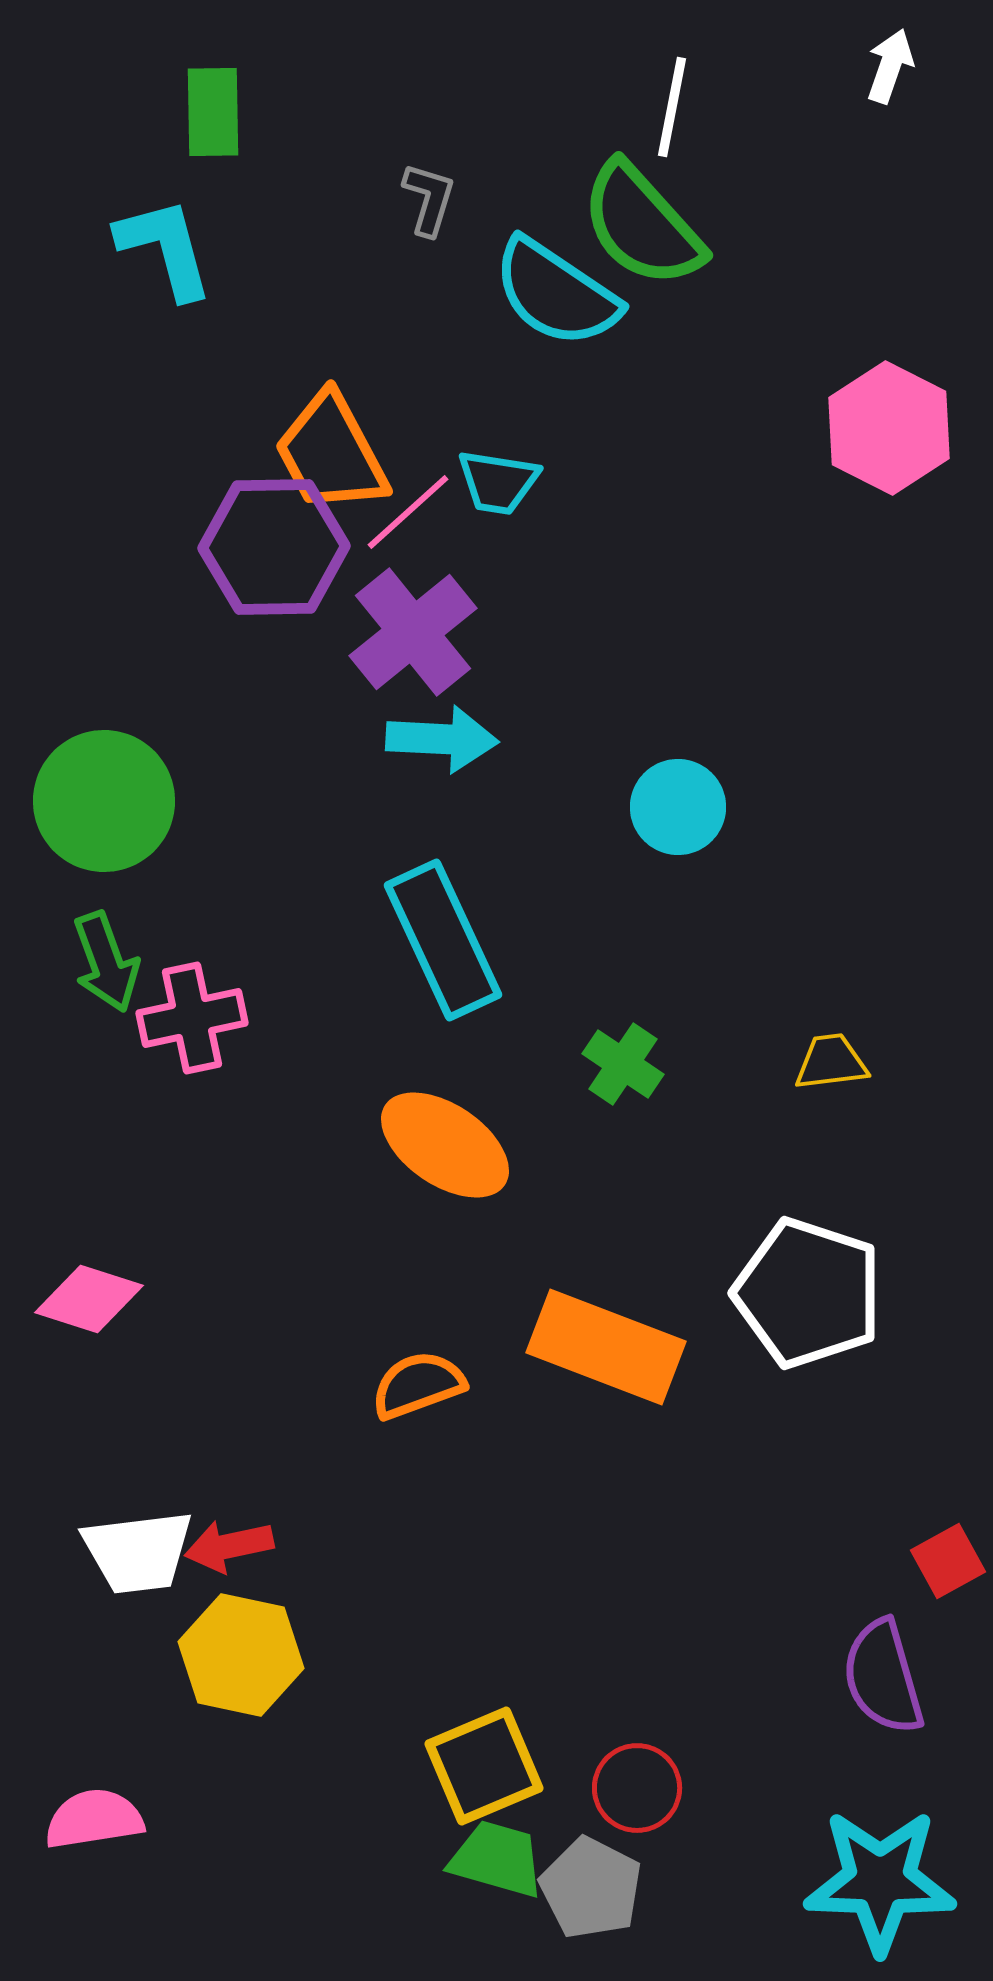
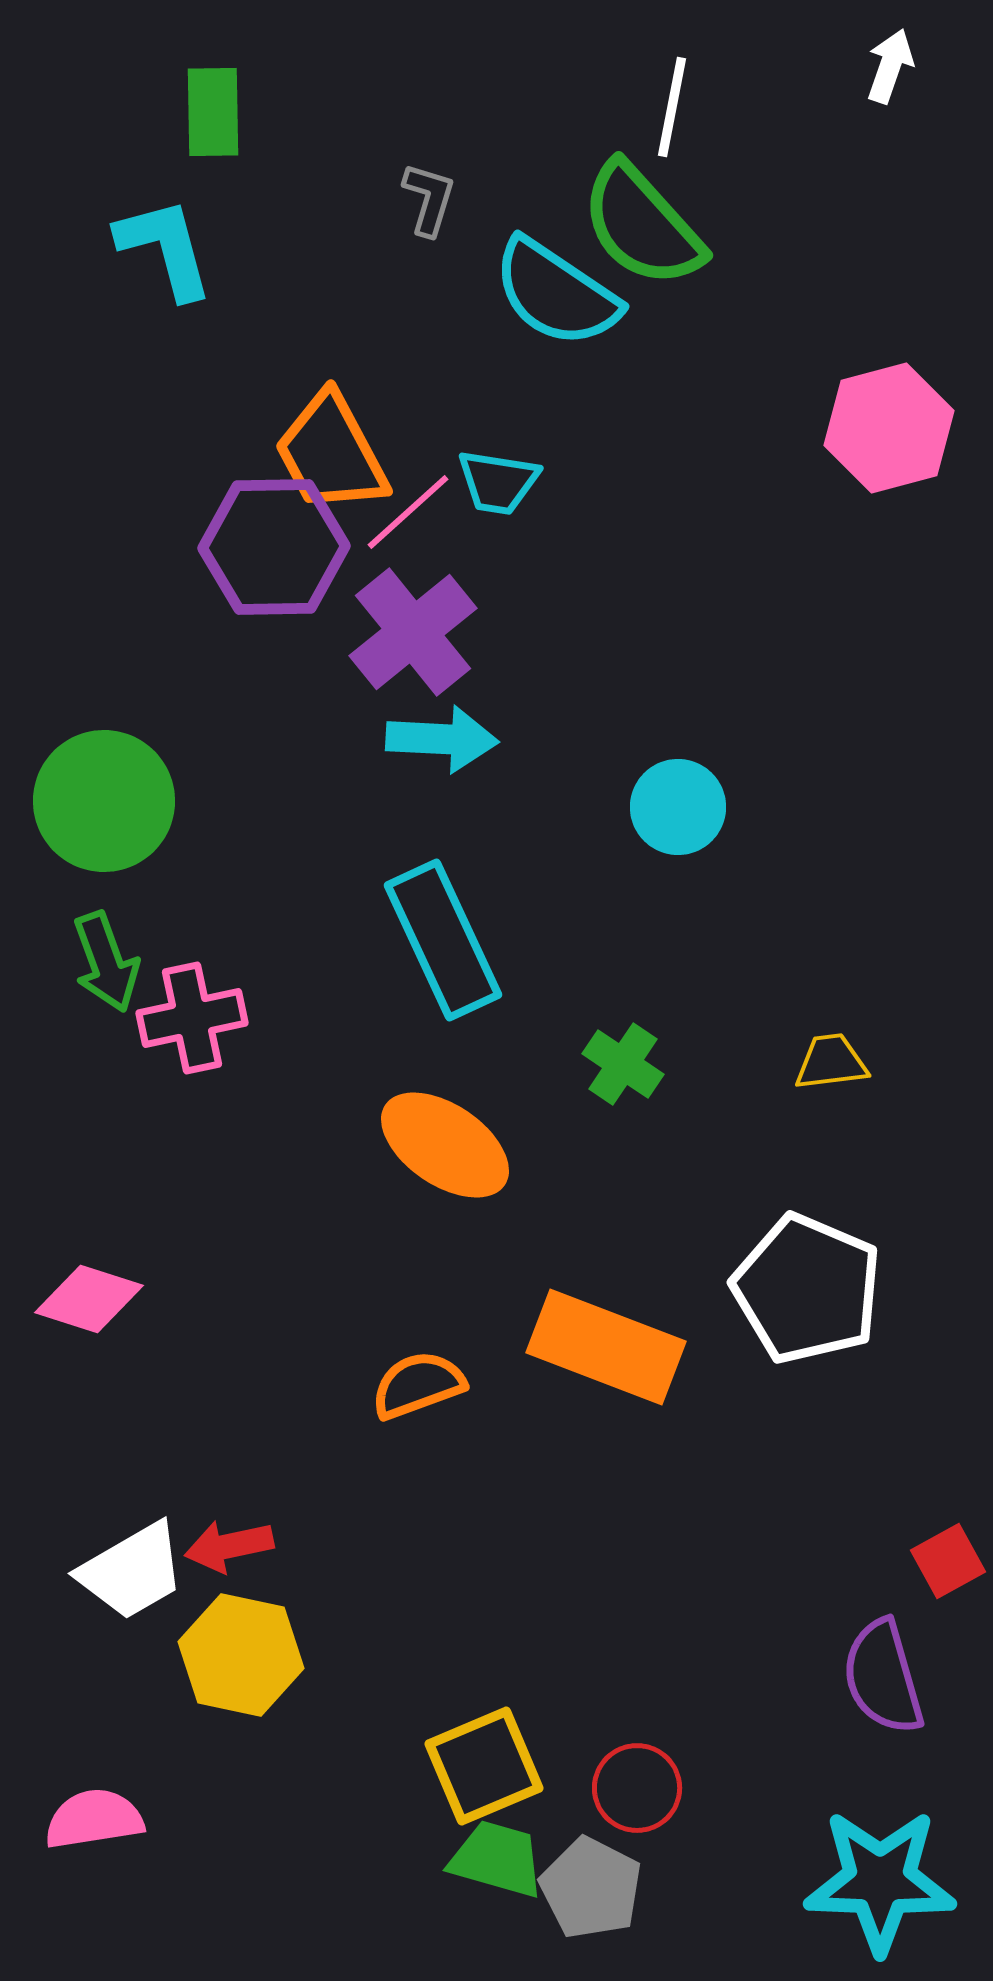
pink hexagon: rotated 18 degrees clockwise
white pentagon: moved 1 px left, 4 px up; rotated 5 degrees clockwise
white trapezoid: moved 6 px left, 19 px down; rotated 23 degrees counterclockwise
